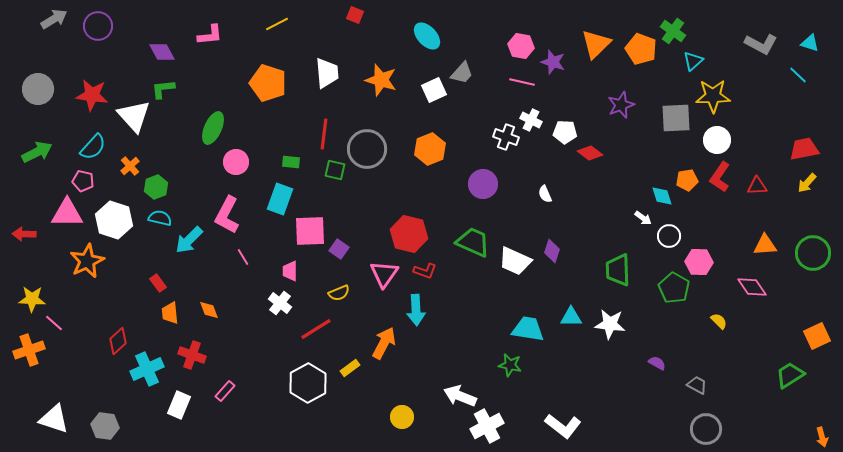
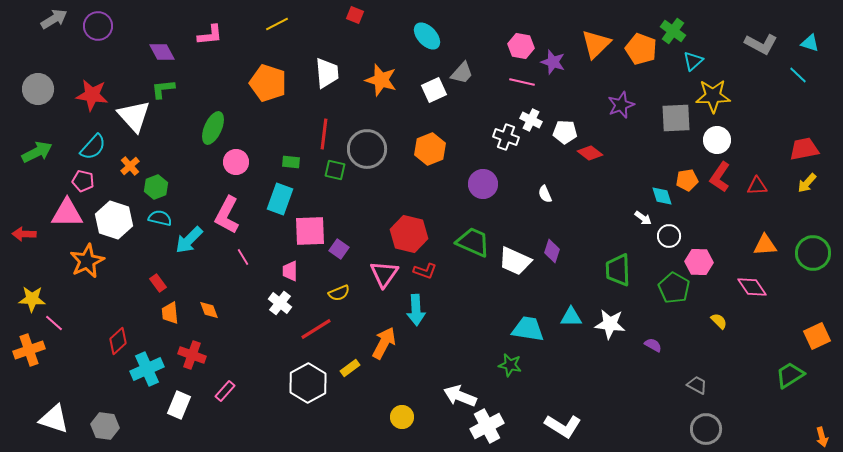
purple semicircle at (657, 363): moved 4 px left, 18 px up
white L-shape at (563, 426): rotated 6 degrees counterclockwise
